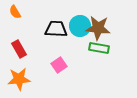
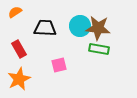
orange semicircle: rotated 88 degrees clockwise
black trapezoid: moved 11 px left, 1 px up
green rectangle: moved 1 px down
pink square: rotated 21 degrees clockwise
orange star: rotated 20 degrees counterclockwise
